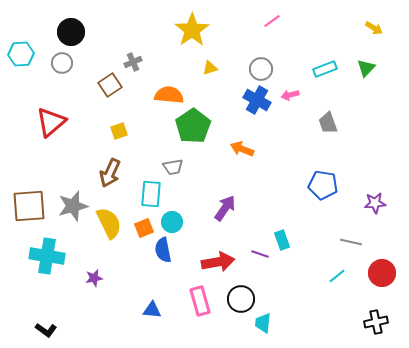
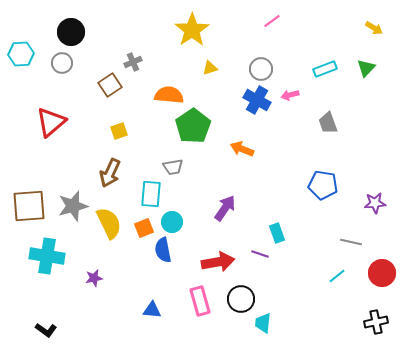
cyan rectangle at (282, 240): moved 5 px left, 7 px up
